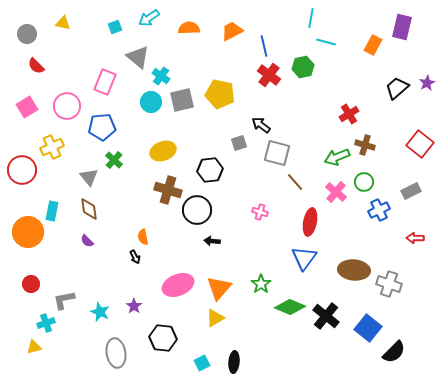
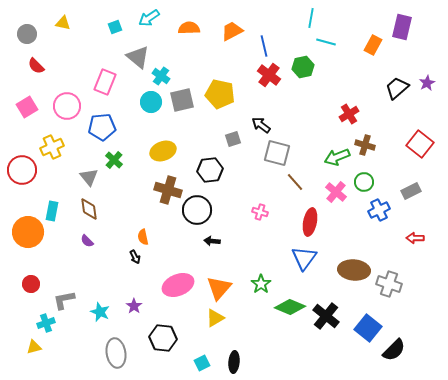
gray square at (239, 143): moved 6 px left, 4 px up
black semicircle at (394, 352): moved 2 px up
